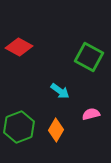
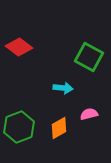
red diamond: rotated 8 degrees clockwise
cyan arrow: moved 3 px right, 3 px up; rotated 30 degrees counterclockwise
pink semicircle: moved 2 px left
orange diamond: moved 3 px right, 2 px up; rotated 30 degrees clockwise
